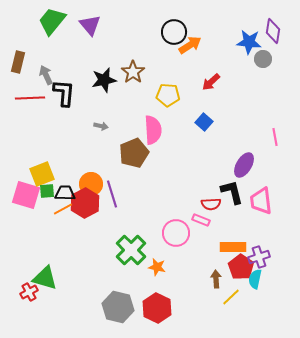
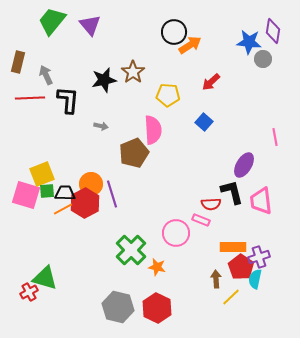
black L-shape at (64, 93): moved 4 px right, 7 px down
